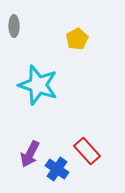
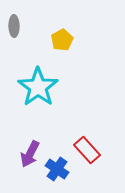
yellow pentagon: moved 15 px left, 1 px down
cyan star: moved 2 px down; rotated 18 degrees clockwise
red rectangle: moved 1 px up
